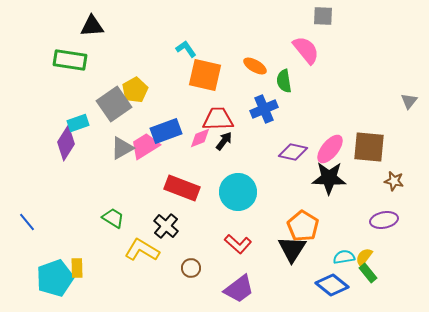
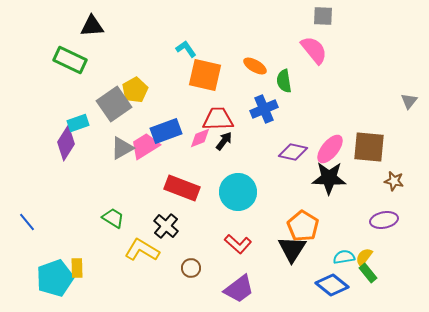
pink semicircle at (306, 50): moved 8 px right
green rectangle at (70, 60): rotated 16 degrees clockwise
